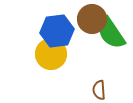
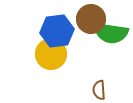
brown circle: moved 1 px left
green semicircle: rotated 48 degrees counterclockwise
